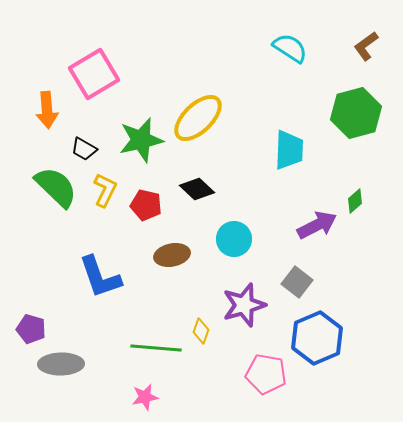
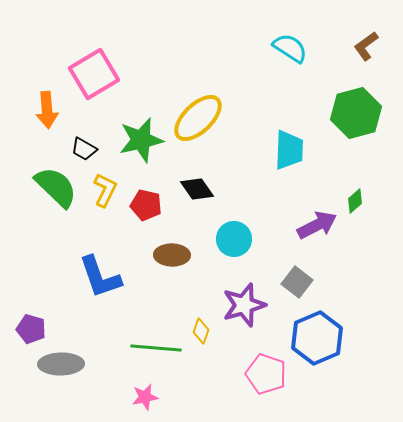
black diamond: rotated 12 degrees clockwise
brown ellipse: rotated 12 degrees clockwise
pink pentagon: rotated 9 degrees clockwise
